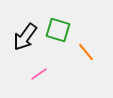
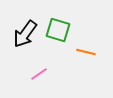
black arrow: moved 3 px up
orange line: rotated 36 degrees counterclockwise
